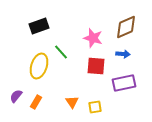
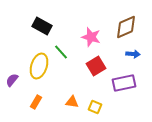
black rectangle: moved 3 px right; rotated 48 degrees clockwise
pink star: moved 2 px left, 1 px up
blue arrow: moved 10 px right
red square: rotated 36 degrees counterclockwise
purple semicircle: moved 4 px left, 16 px up
orange triangle: rotated 48 degrees counterclockwise
yellow square: rotated 32 degrees clockwise
